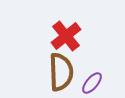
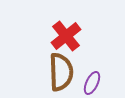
purple ellipse: rotated 15 degrees counterclockwise
